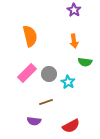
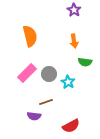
purple semicircle: moved 5 px up
